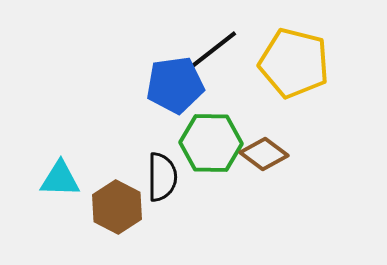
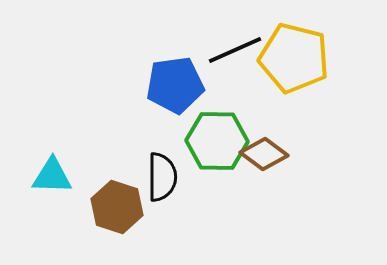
black line: moved 22 px right; rotated 14 degrees clockwise
yellow pentagon: moved 5 px up
green hexagon: moved 6 px right, 2 px up
cyan triangle: moved 8 px left, 3 px up
brown hexagon: rotated 9 degrees counterclockwise
